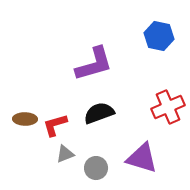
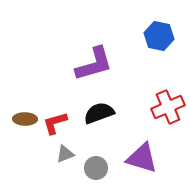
red L-shape: moved 2 px up
